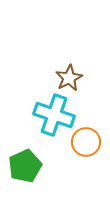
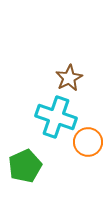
cyan cross: moved 2 px right, 2 px down
orange circle: moved 2 px right
